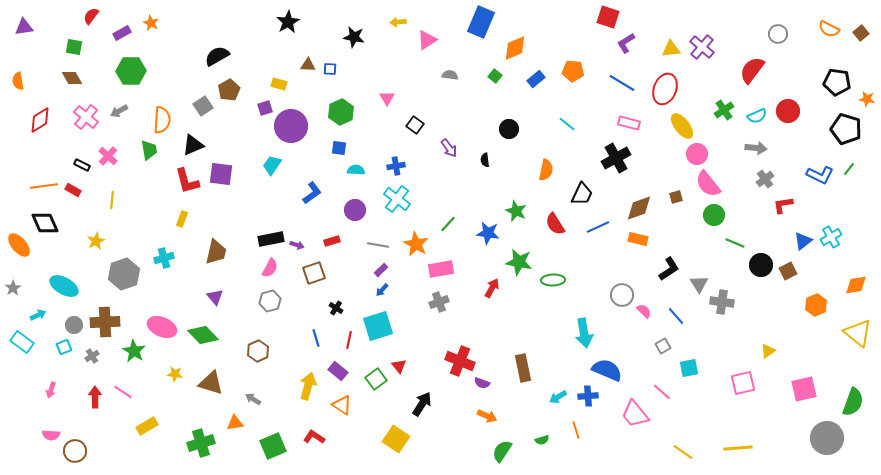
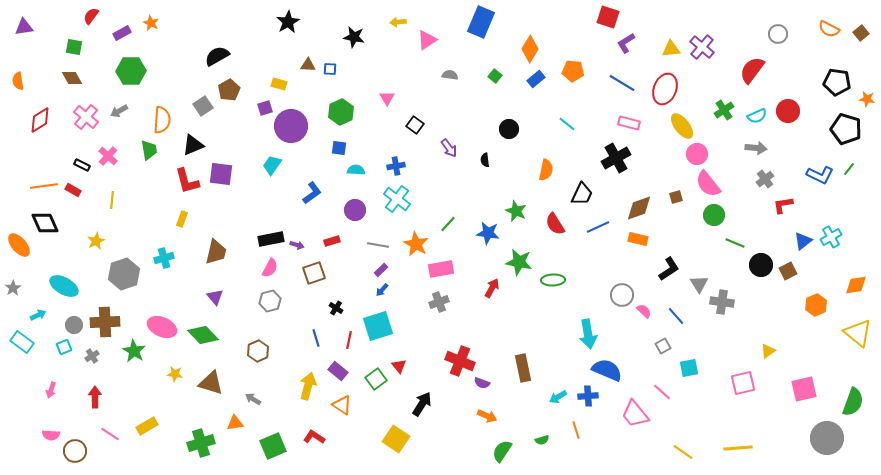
orange diamond at (515, 48): moved 15 px right, 1 px down; rotated 36 degrees counterclockwise
cyan arrow at (584, 333): moved 4 px right, 1 px down
pink line at (123, 392): moved 13 px left, 42 px down
